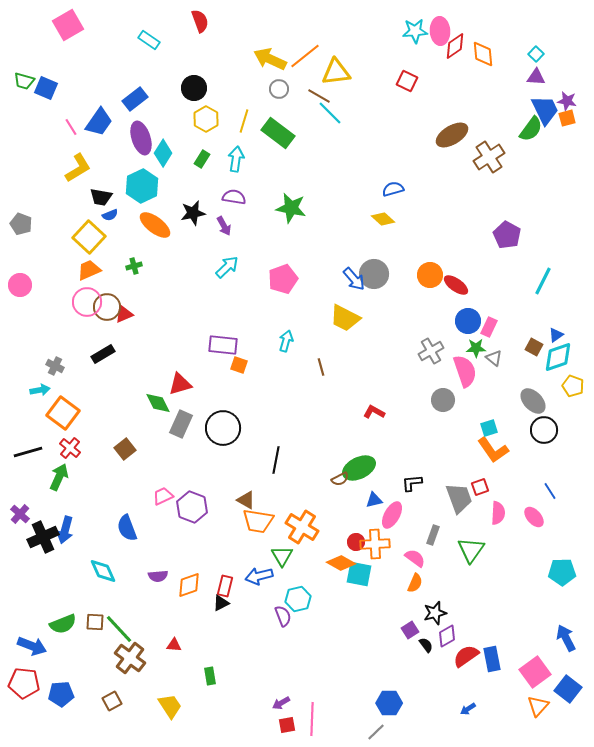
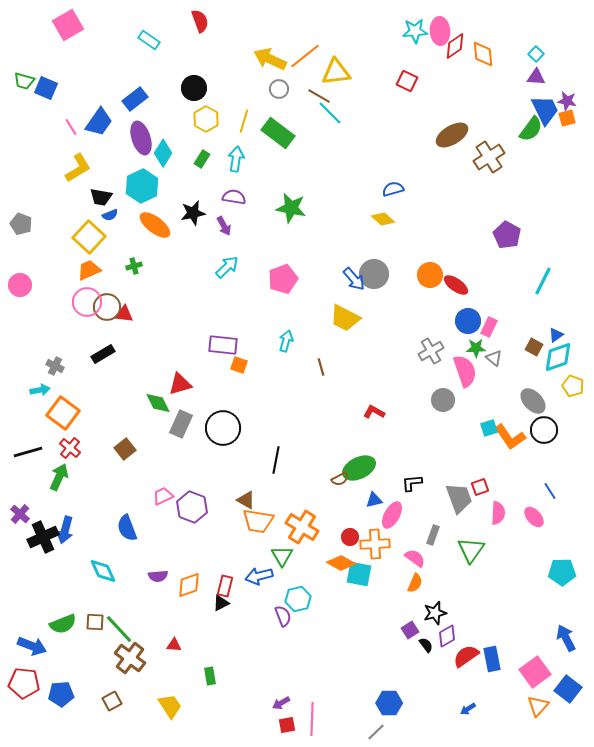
red triangle at (124, 314): rotated 30 degrees clockwise
orange L-shape at (493, 450): moved 17 px right, 13 px up
red circle at (356, 542): moved 6 px left, 5 px up
